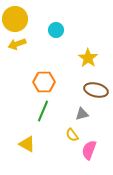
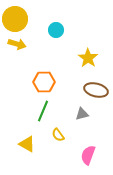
yellow arrow: rotated 144 degrees counterclockwise
yellow semicircle: moved 14 px left
pink semicircle: moved 1 px left, 5 px down
